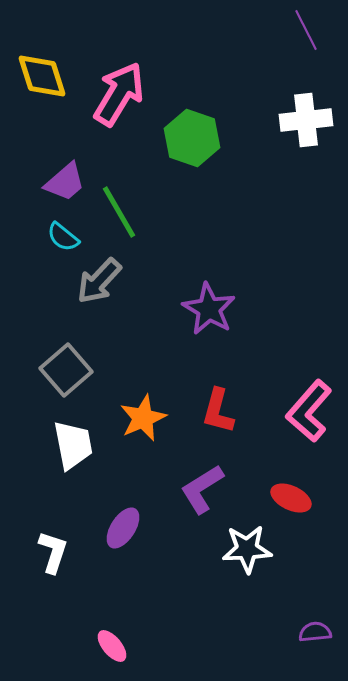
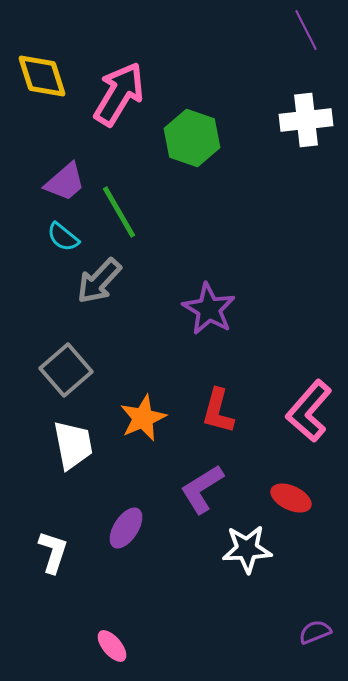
purple ellipse: moved 3 px right
purple semicircle: rotated 16 degrees counterclockwise
